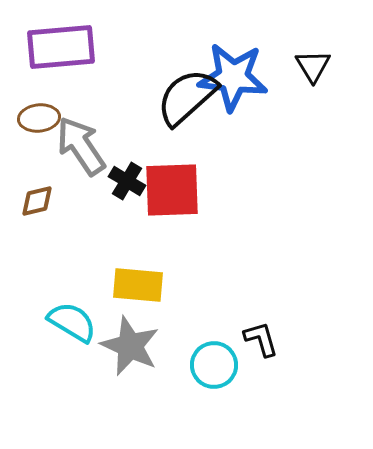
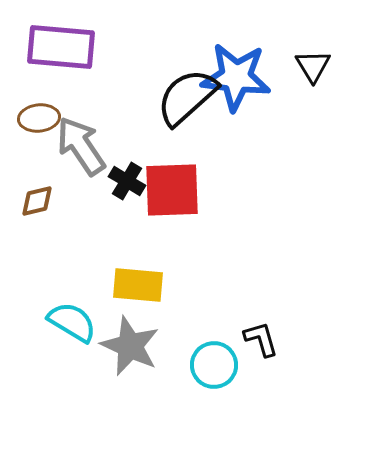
purple rectangle: rotated 10 degrees clockwise
blue star: moved 3 px right
